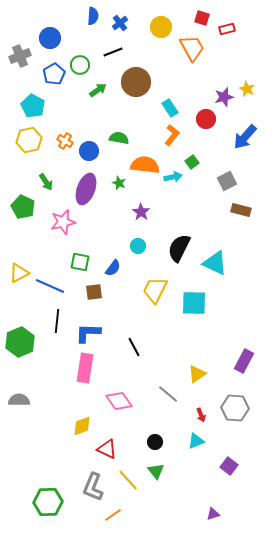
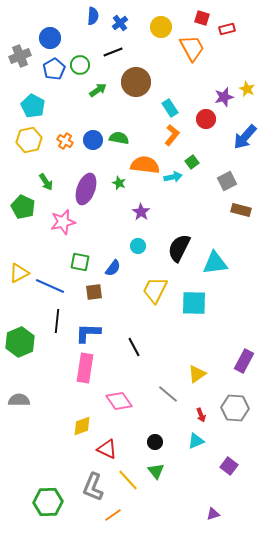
blue pentagon at (54, 74): moved 5 px up
blue circle at (89, 151): moved 4 px right, 11 px up
cyan triangle at (215, 263): rotated 32 degrees counterclockwise
